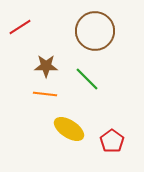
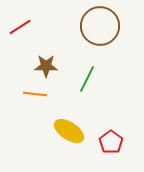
brown circle: moved 5 px right, 5 px up
green line: rotated 72 degrees clockwise
orange line: moved 10 px left
yellow ellipse: moved 2 px down
red pentagon: moved 1 px left, 1 px down
